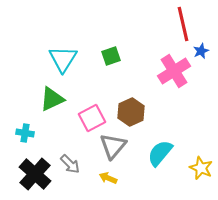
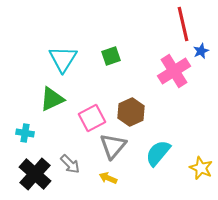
cyan semicircle: moved 2 px left
